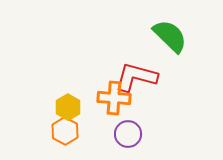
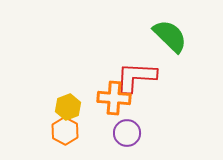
red L-shape: rotated 12 degrees counterclockwise
yellow hexagon: rotated 10 degrees clockwise
purple circle: moved 1 px left, 1 px up
